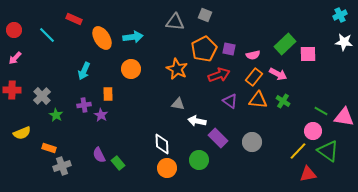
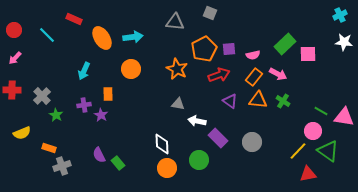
gray square at (205, 15): moved 5 px right, 2 px up
purple square at (229, 49): rotated 16 degrees counterclockwise
